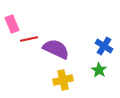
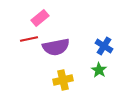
pink rectangle: moved 28 px right, 6 px up; rotated 72 degrees clockwise
purple semicircle: moved 2 px up; rotated 144 degrees clockwise
